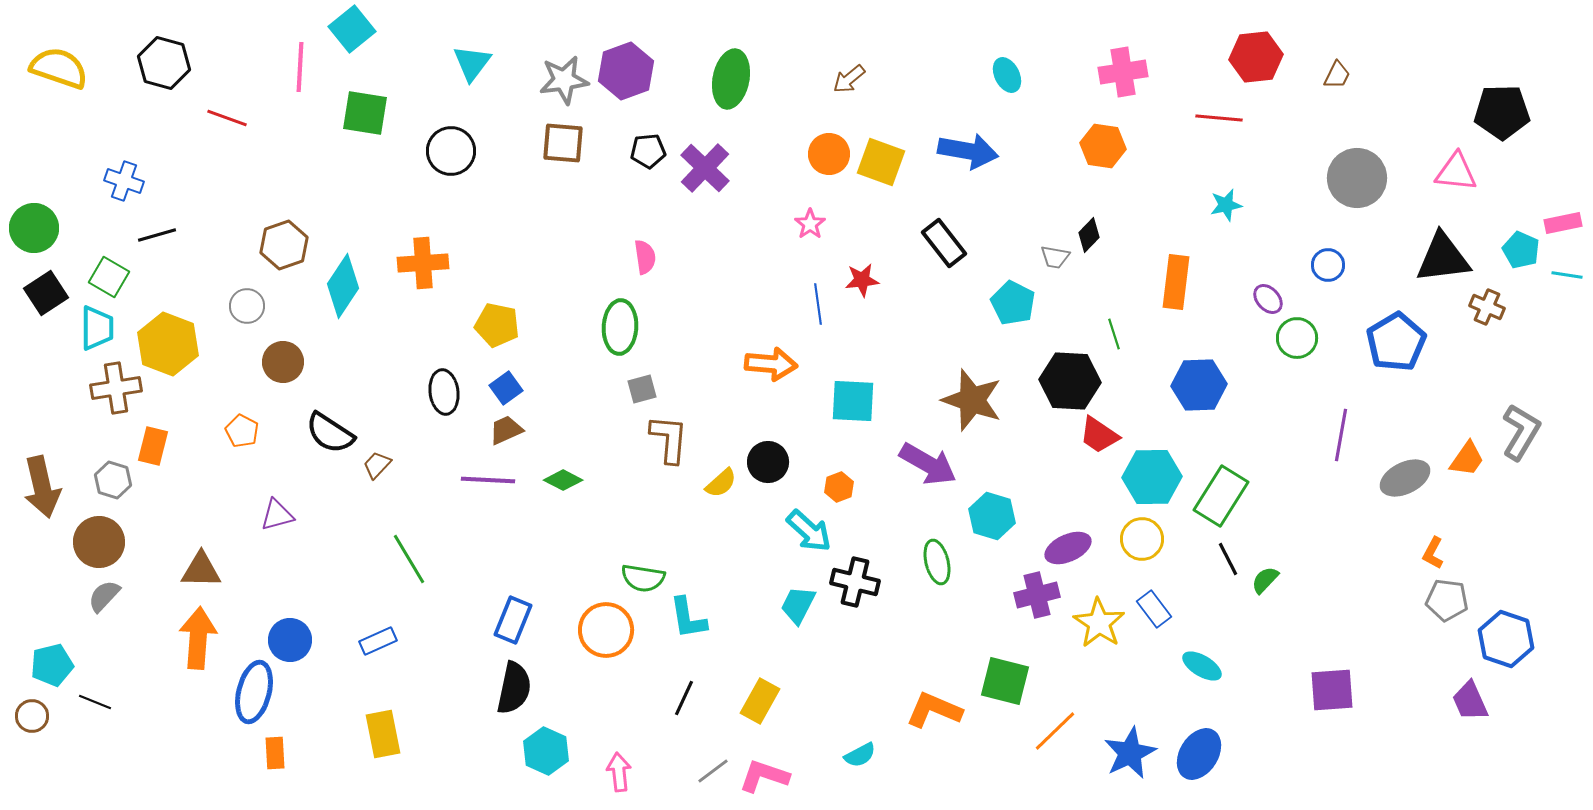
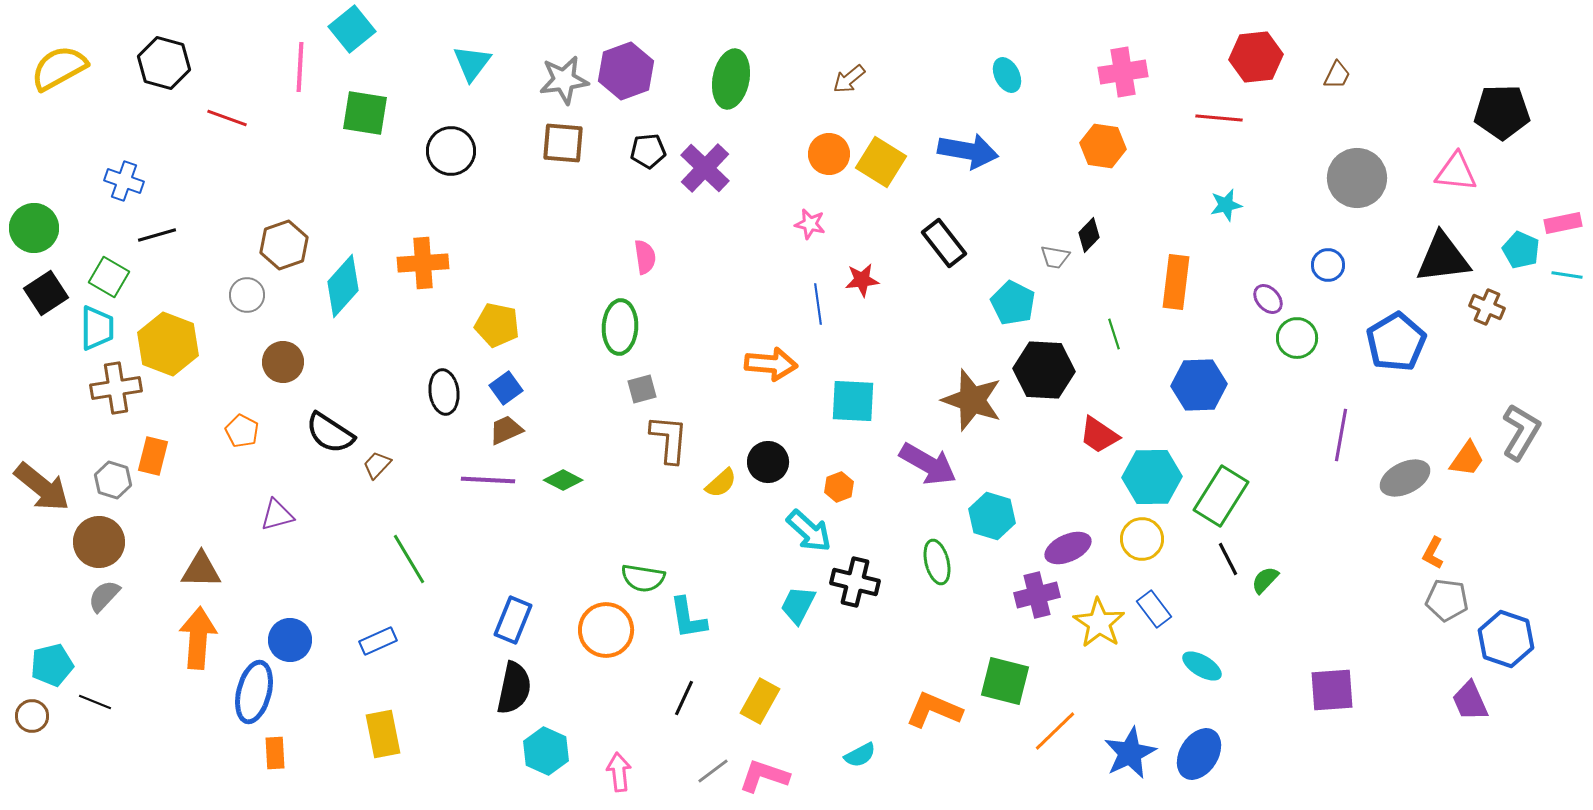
yellow semicircle at (59, 68): rotated 48 degrees counterclockwise
yellow square at (881, 162): rotated 12 degrees clockwise
pink star at (810, 224): rotated 24 degrees counterclockwise
cyan diamond at (343, 286): rotated 8 degrees clockwise
gray circle at (247, 306): moved 11 px up
black hexagon at (1070, 381): moved 26 px left, 11 px up
orange rectangle at (153, 446): moved 10 px down
brown arrow at (42, 487): rotated 38 degrees counterclockwise
